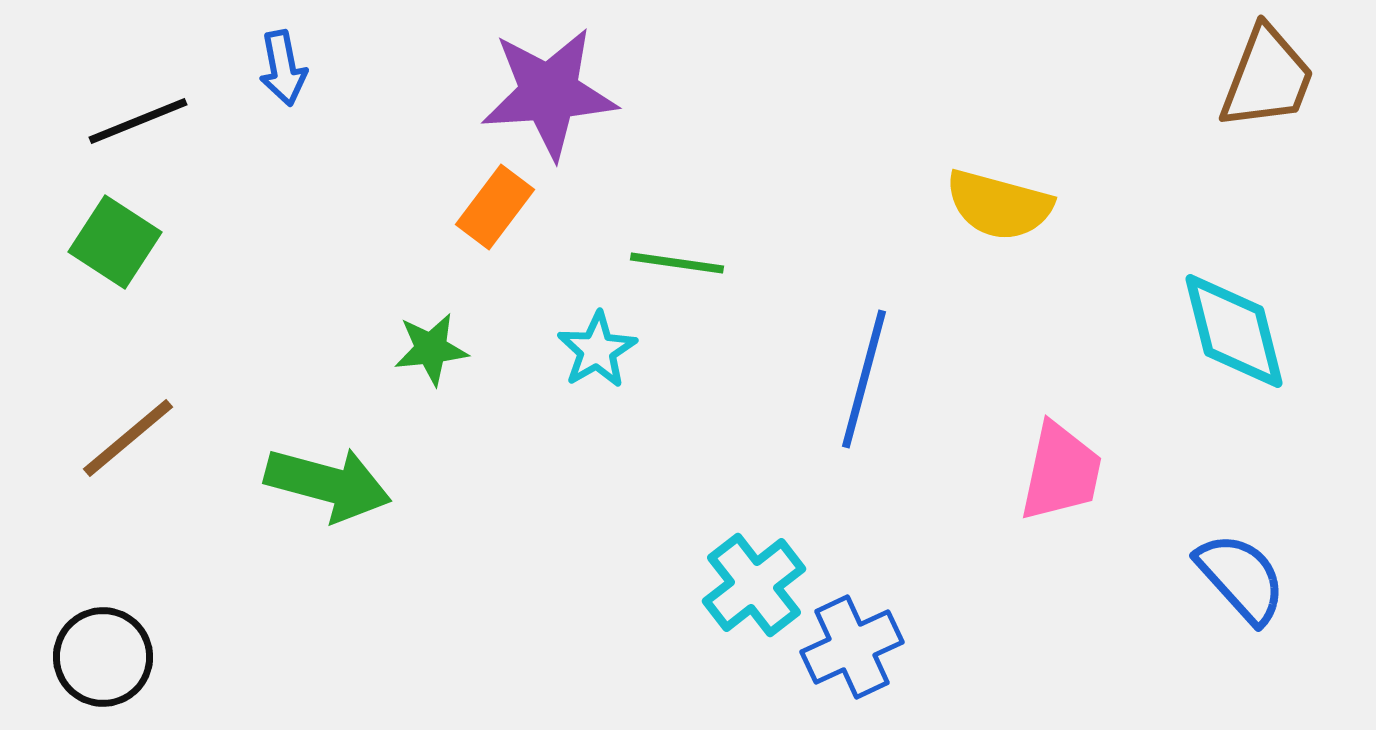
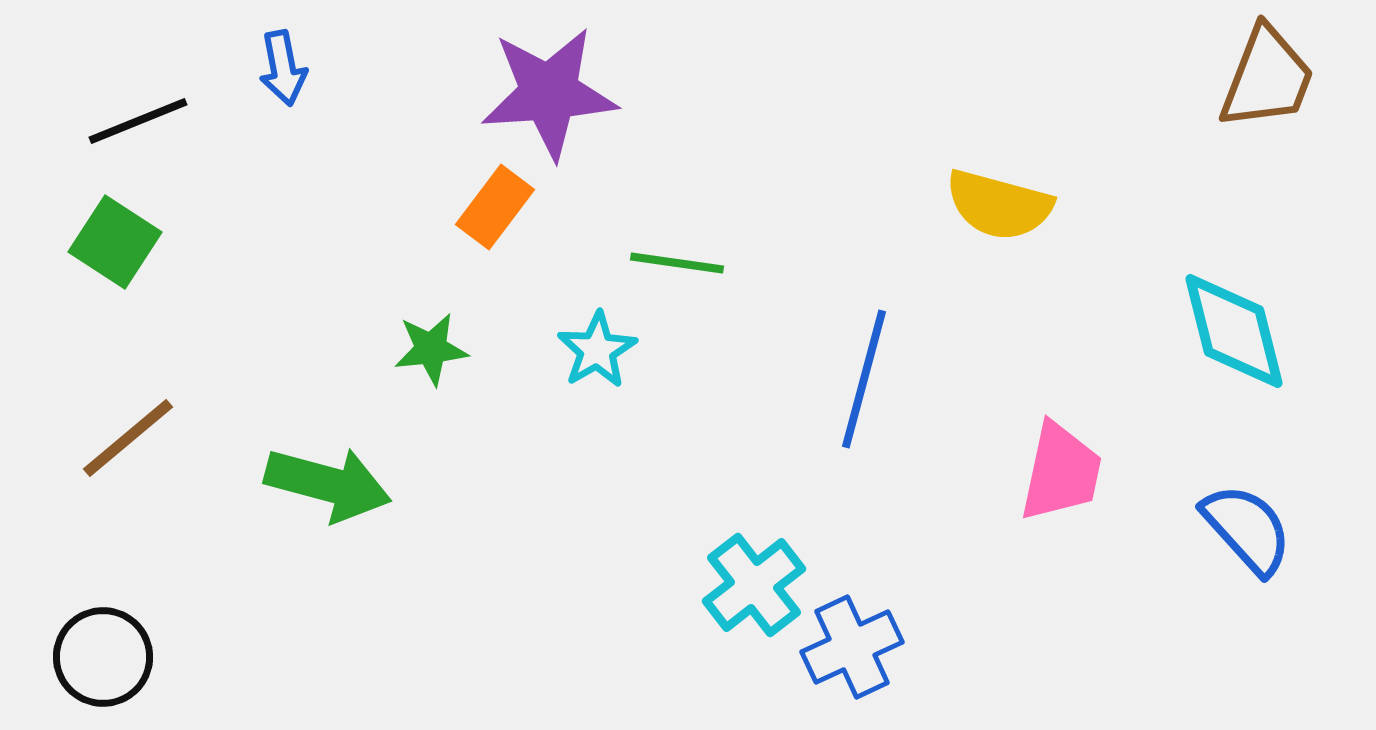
blue semicircle: moved 6 px right, 49 px up
